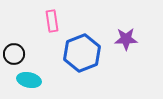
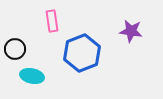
purple star: moved 5 px right, 8 px up; rotated 10 degrees clockwise
black circle: moved 1 px right, 5 px up
cyan ellipse: moved 3 px right, 4 px up
